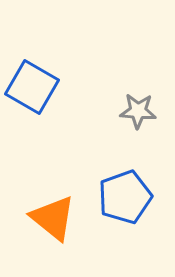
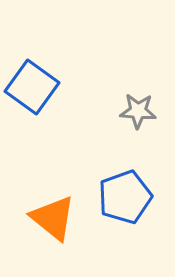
blue square: rotated 6 degrees clockwise
